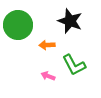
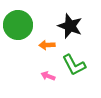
black star: moved 5 px down
